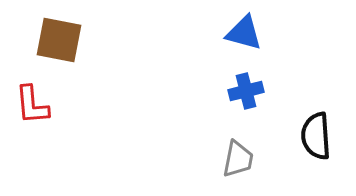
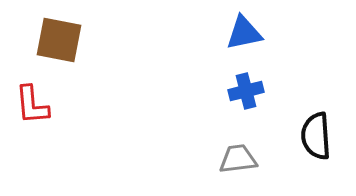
blue triangle: rotated 27 degrees counterclockwise
gray trapezoid: rotated 108 degrees counterclockwise
